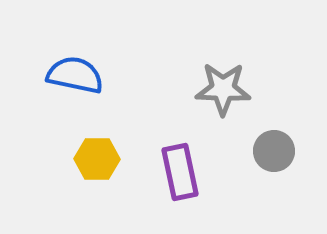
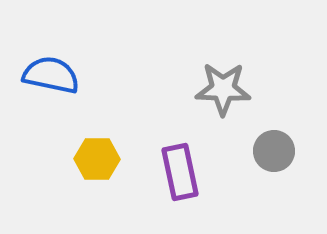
blue semicircle: moved 24 px left
